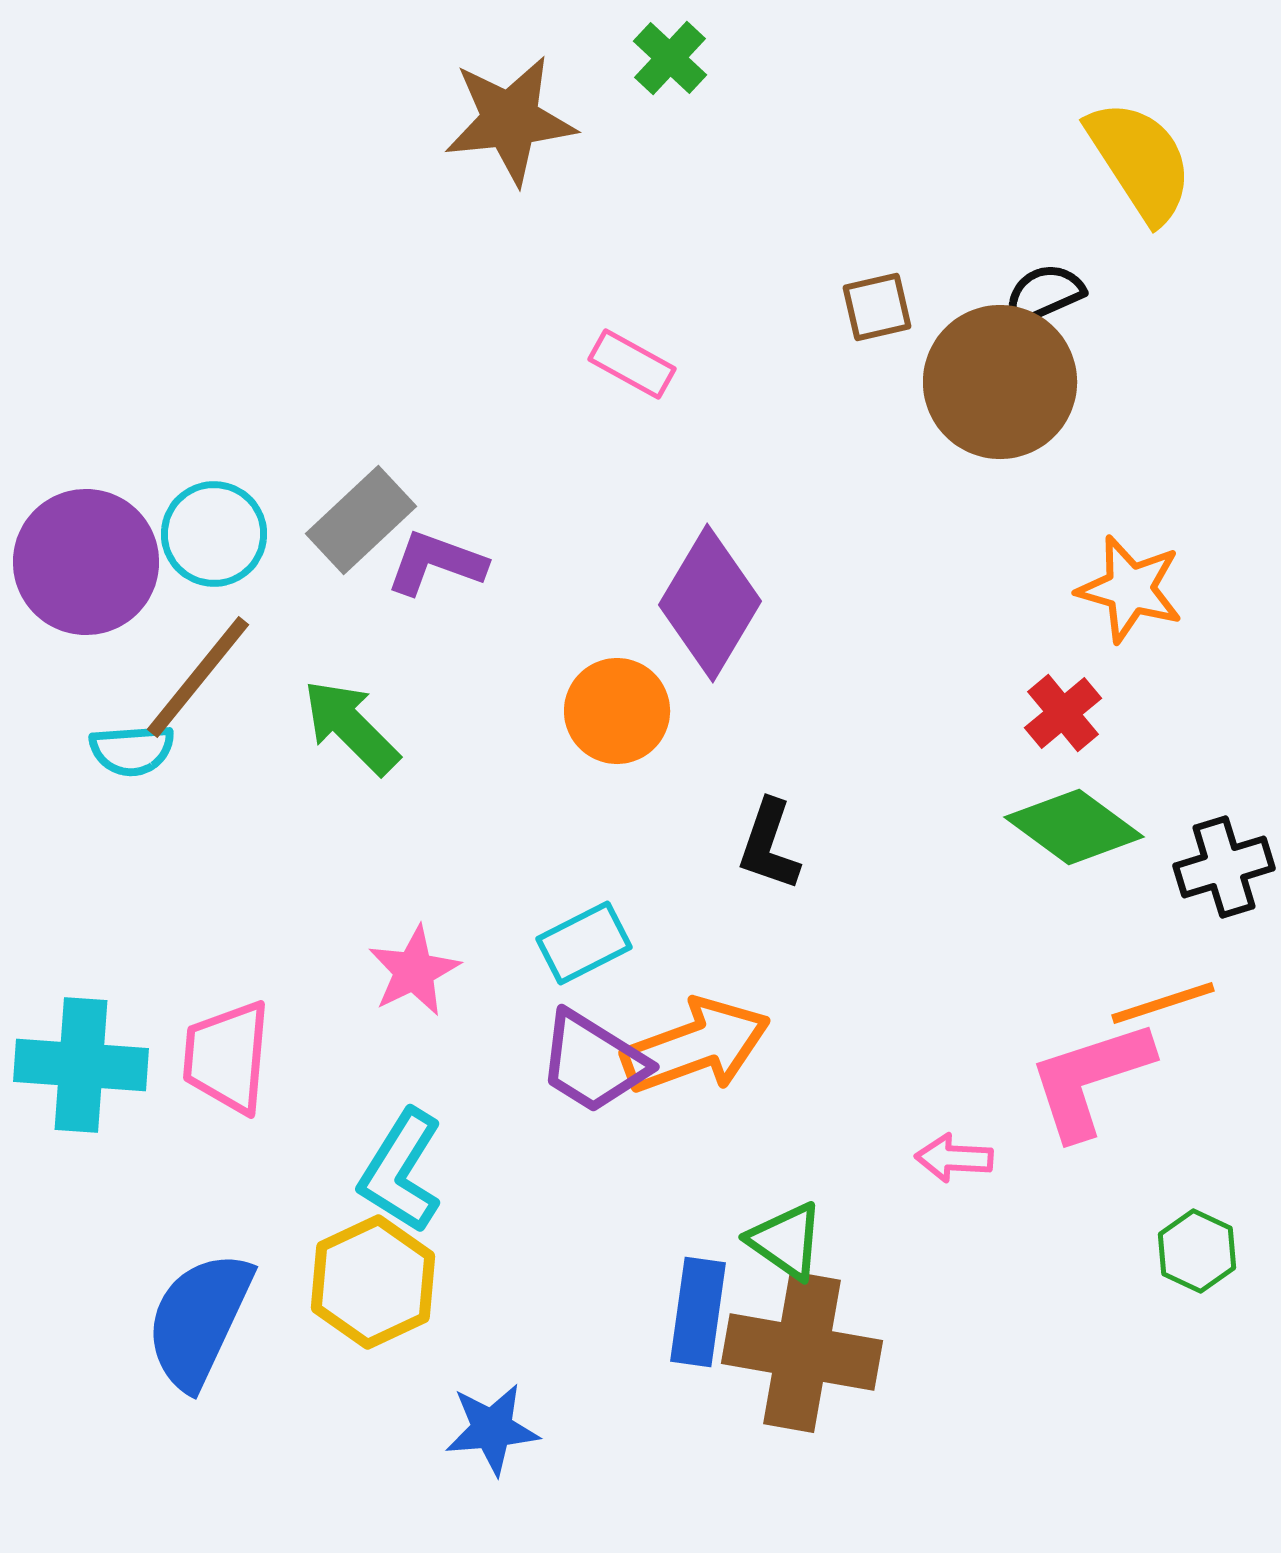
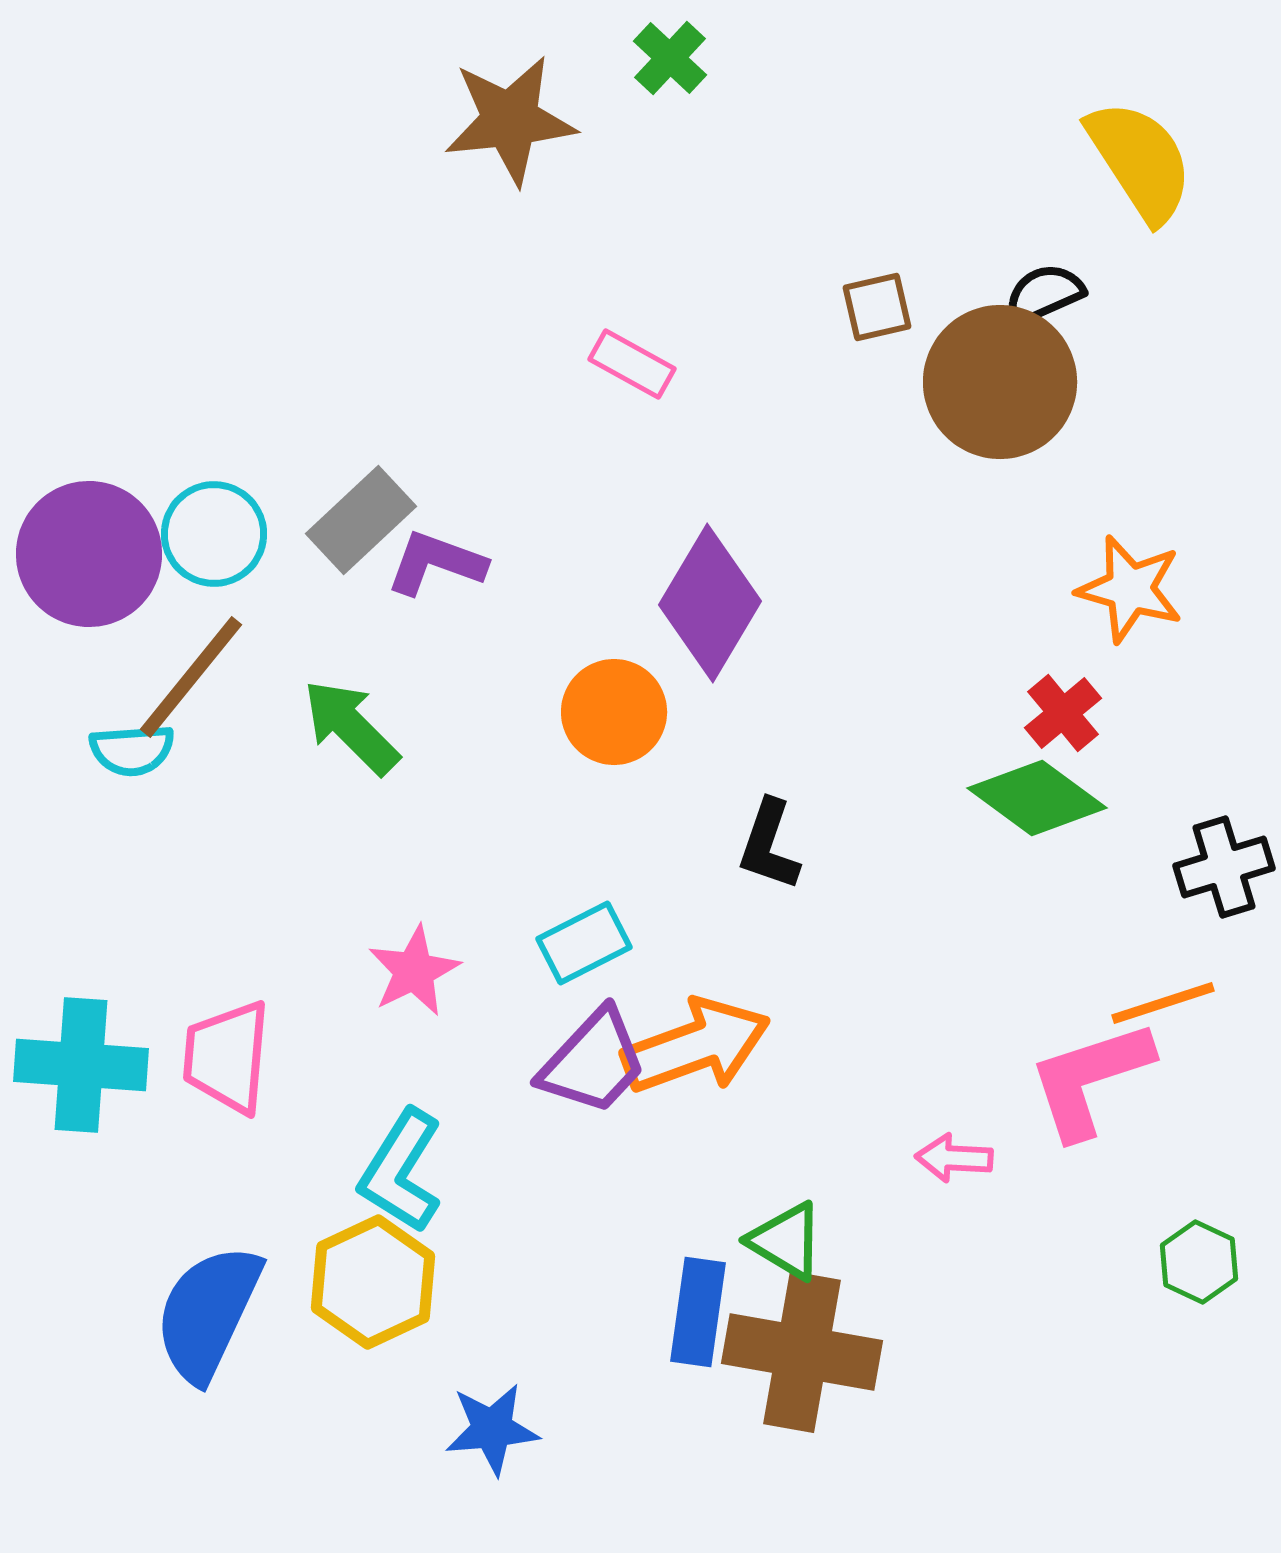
purple circle: moved 3 px right, 8 px up
brown line: moved 7 px left
orange circle: moved 3 px left, 1 px down
green diamond: moved 37 px left, 29 px up
purple trapezoid: rotated 79 degrees counterclockwise
green triangle: rotated 4 degrees counterclockwise
green hexagon: moved 2 px right, 11 px down
blue semicircle: moved 9 px right, 7 px up
